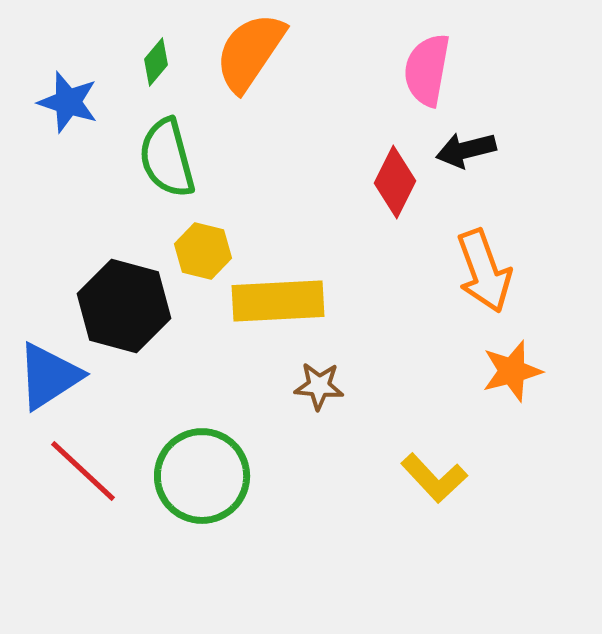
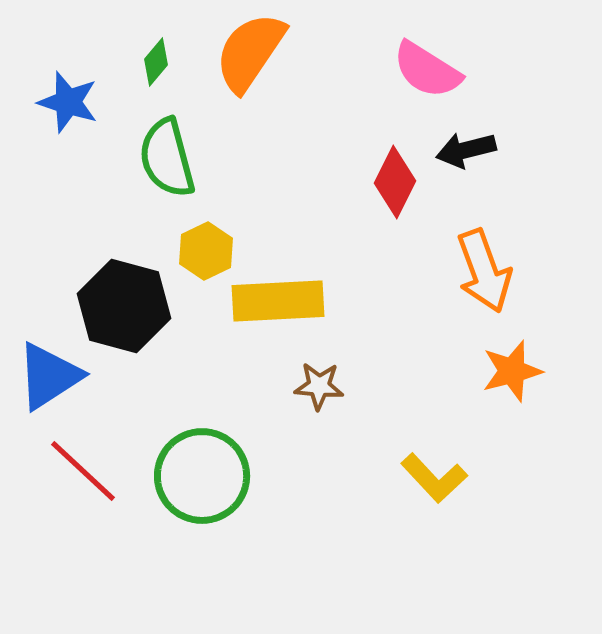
pink semicircle: rotated 68 degrees counterclockwise
yellow hexagon: moved 3 px right; rotated 20 degrees clockwise
